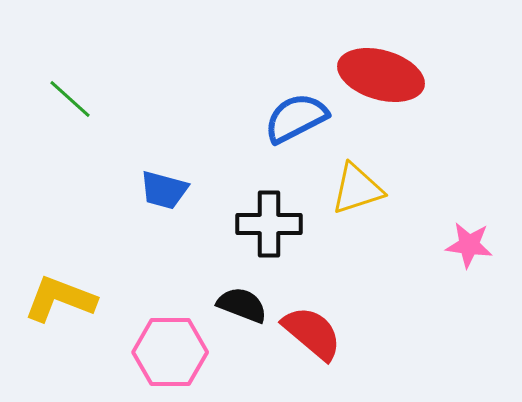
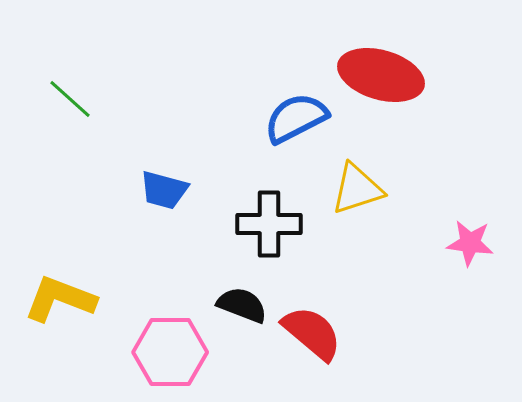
pink star: moved 1 px right, 2 px up
